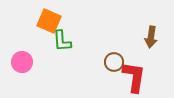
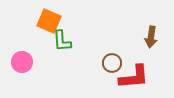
brown circle: moved 2 px left, 1 px down
red L-shape: rotated 76 degrees clockwise
